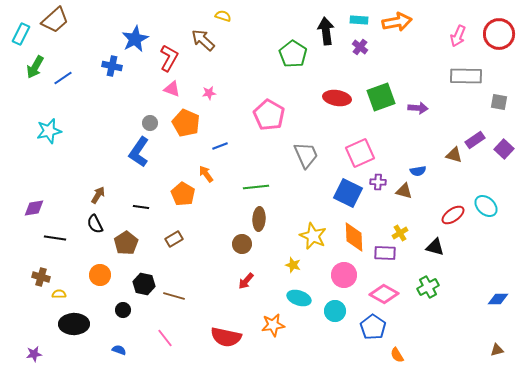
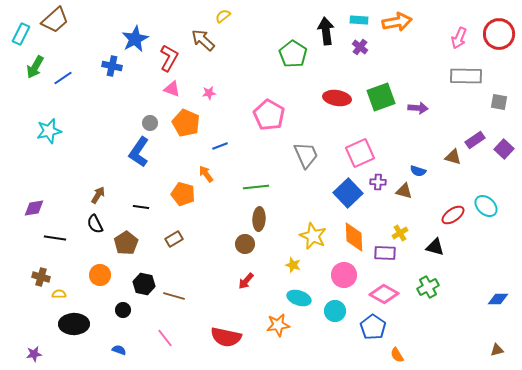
yellow semicircle at (223, 16): rotated 56 degrees counterclockwise
pink arrow at (458, 36): moved 1 px right, 2 px down
brown triangle at (454, 155): moved 1 px left, 2 px down
blue semicircle at (418, 171): rotated 28 degrees clockwise
blue square at (348, 193): rotated 20 degrees clockwise
orange pentagon at (183, 194): rotated 15 degrees counterclockwise
brown circle at (242, 244): moved 3 px right
orange star at (273, 325): moved 5 px right
